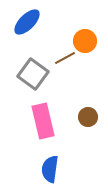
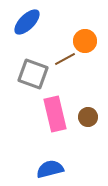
brown line: moved 1 px down
gray square: rotated 16 degrees counterclockwise
pink rectangle: moved 12 px right, 7 px up
blue semicircle: rotated 68 degrees clockwise
